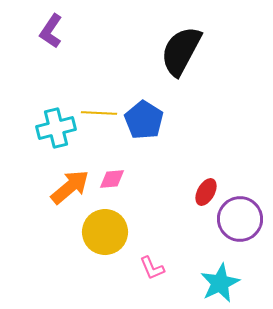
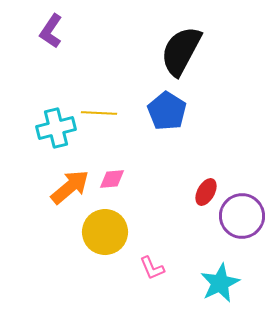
blue pentagon: moved 23 px right, 9 px up
purple circle: moved 2 px right, 3 px up
